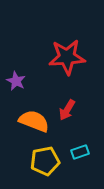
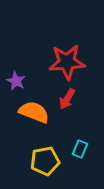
red star: moved 5 px down
red arrow: moved 11 px up
orange semicircle: moved 9 px up
cyan rectangle: moved 3 px up; rotated 48 degrees counterclockwise
